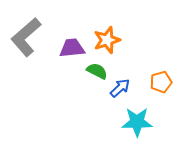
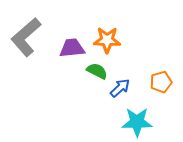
orange star: rotated 20 degrees clockwise
